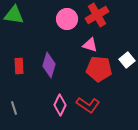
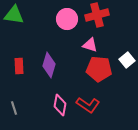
red cross: rotated 15 degrees clockwise
pink diamond: rotated 15 degrees counterclockwise
